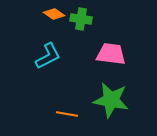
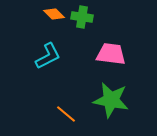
orange diamond: rotated 10 degrees clockwise
green cross: moved 1 px right, 2 px up
orange line: moved 1 px left; rotated 30 degrees clockwise
